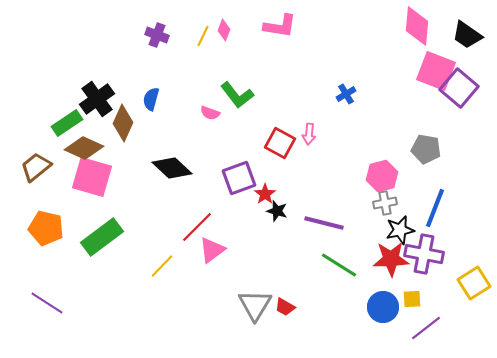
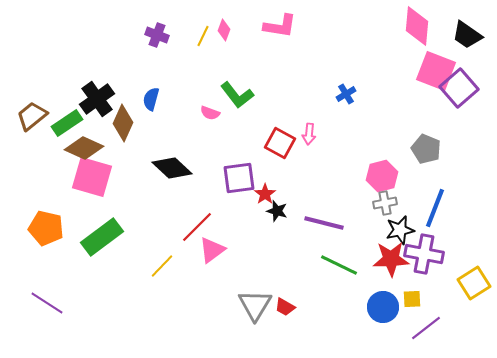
purple square at (459, 88): rotated 9 degrees clockwise
gray pentagon at (426, 149): rotated 12 degrees clockwise
brown trapezoid at (36, 167): moved 4 px left, 51 px up
purple square at (239, 178): rotated 12 degrees clockwise
green line at (339, 265): rotated 6 degrees counterclockwise
